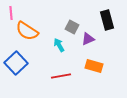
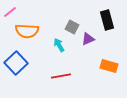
pink line: moved 1 px left, 1 px up; rotated 56 degrees clockwise
orange semicircle: rotated 30 degrees counterclockwise
orange rectangle: moved 15 px right
